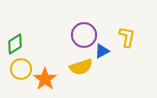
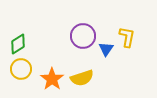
purple circle: moved 1 px left, 1 px down
green diamond: moved 3 px right
blue triangle: moved 4 px right, 2 px up; rotated 28 degrees counterclockwise
yellow semicircle: moved 1 px right, 11 px down
orange star: moved 7 px right
